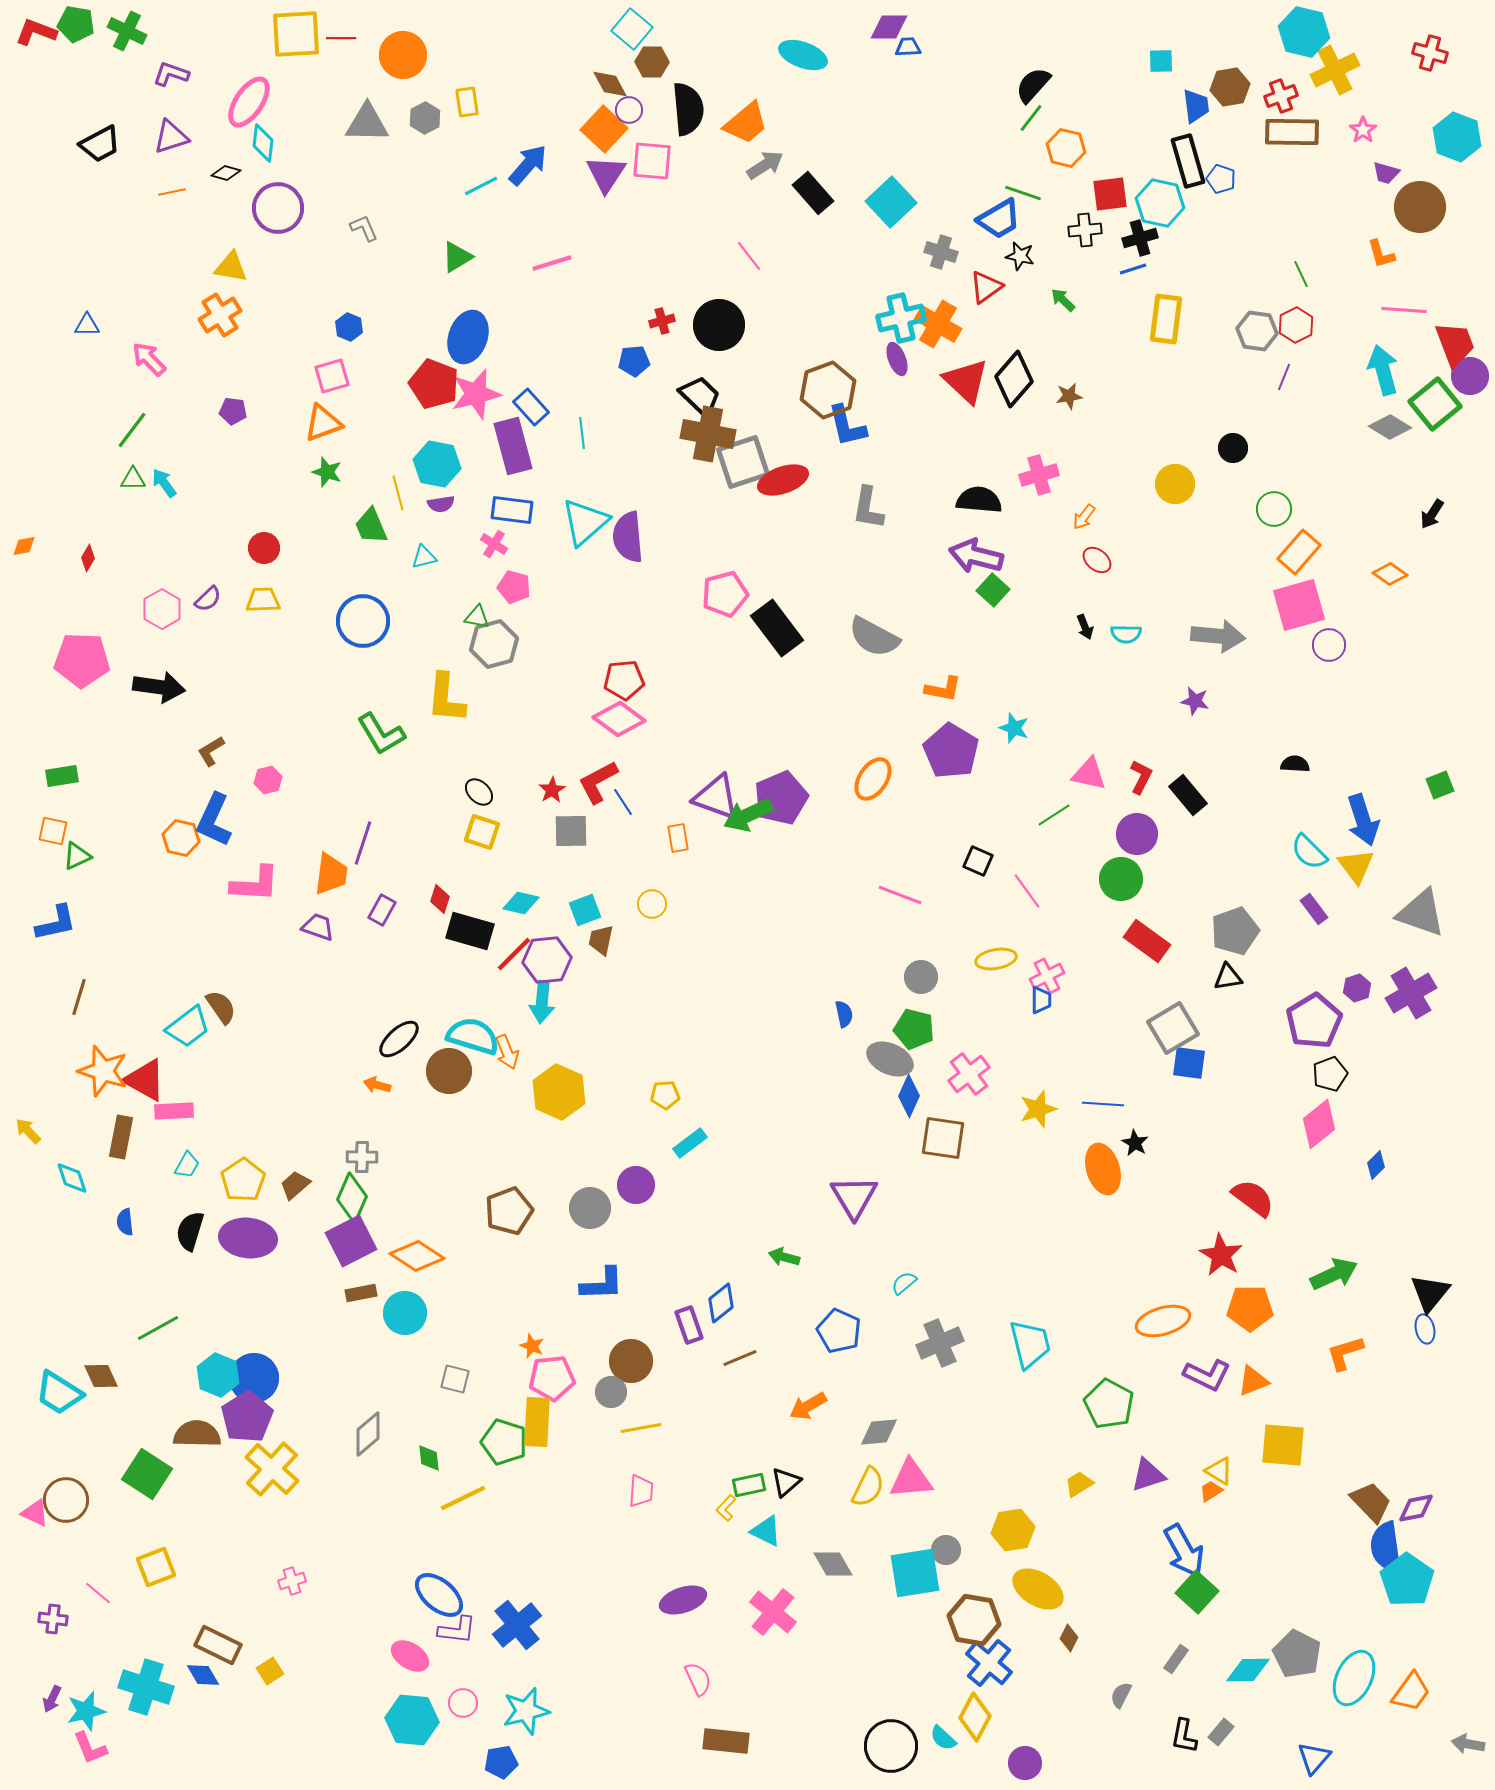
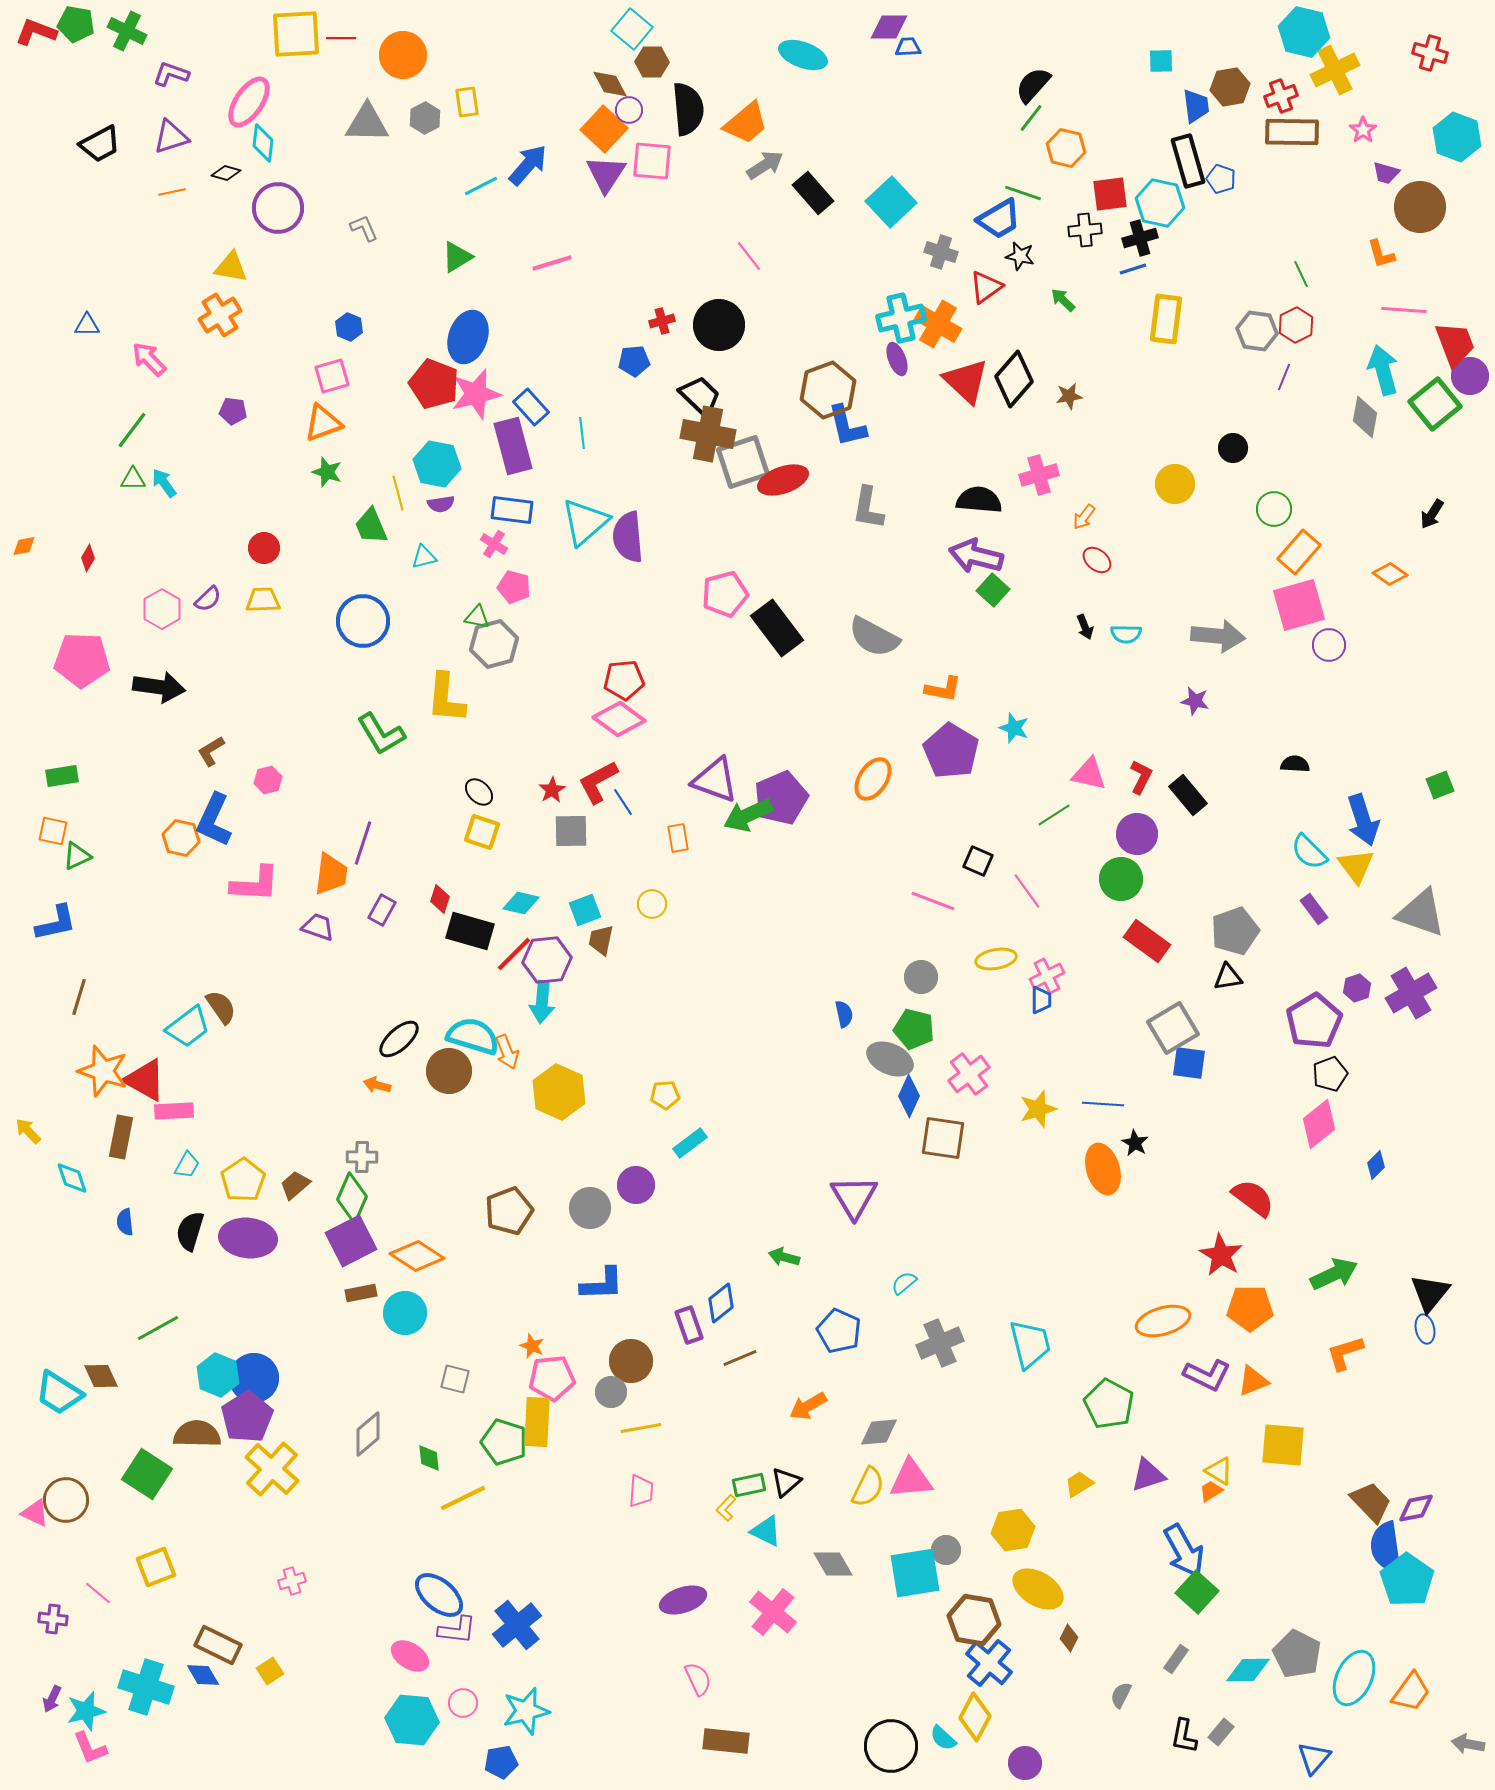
gray diamond at (1390, 427): moved 25 px left, 10 px up; rotated 69 degrees clockwise
purple triangle at (716, 797): moved 1 px left, 17 px up
pink line at (900, 895): moved 33 px right, 6 px down
